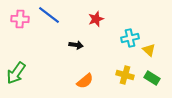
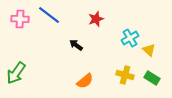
cyan cross: rotated 18 degrees counterclockwise
black arrow: rotated 152 degrees counterclockwise
